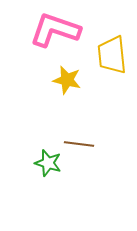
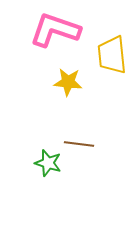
yellow star: moved 1 px right, 2 px down; rotated 8 degrees counterclockwise
